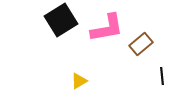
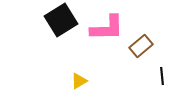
pink L-shape: rotated 9 degrees clockwise
brown rectangle: moved 2 px down
